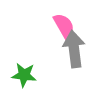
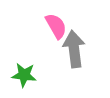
pink semicircle: moved 8 px left
